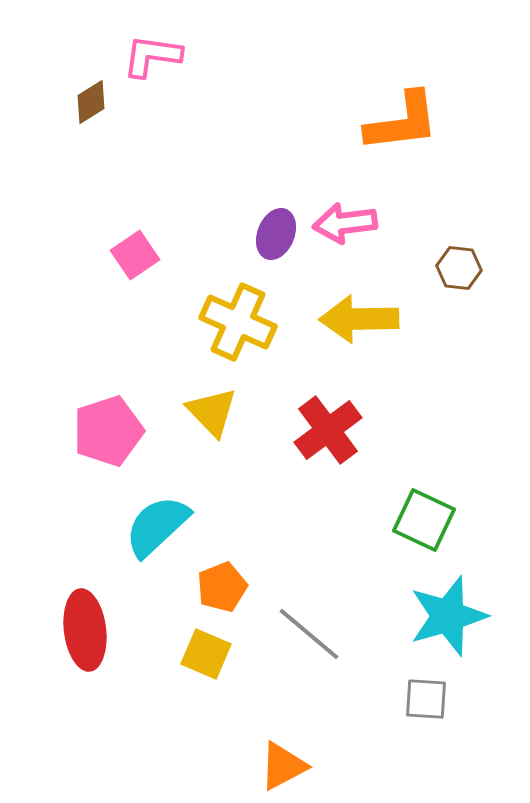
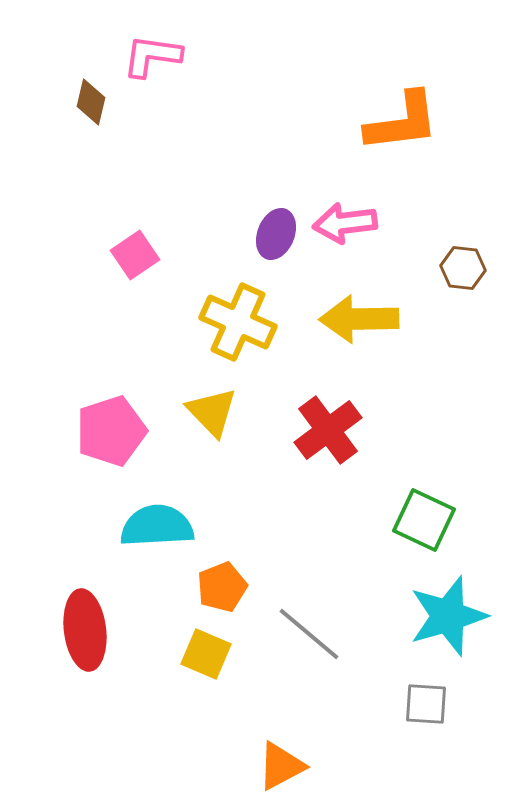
brown diamond: rotated 45 degrees counterclockwise
brown hexagon: moved 4 px right
pink pentagon: moved 3 px right
cyan semicircle: rotated 40 degrees clockwise
gray square: moved 5 px down
orange triangle: moved 2 px left
